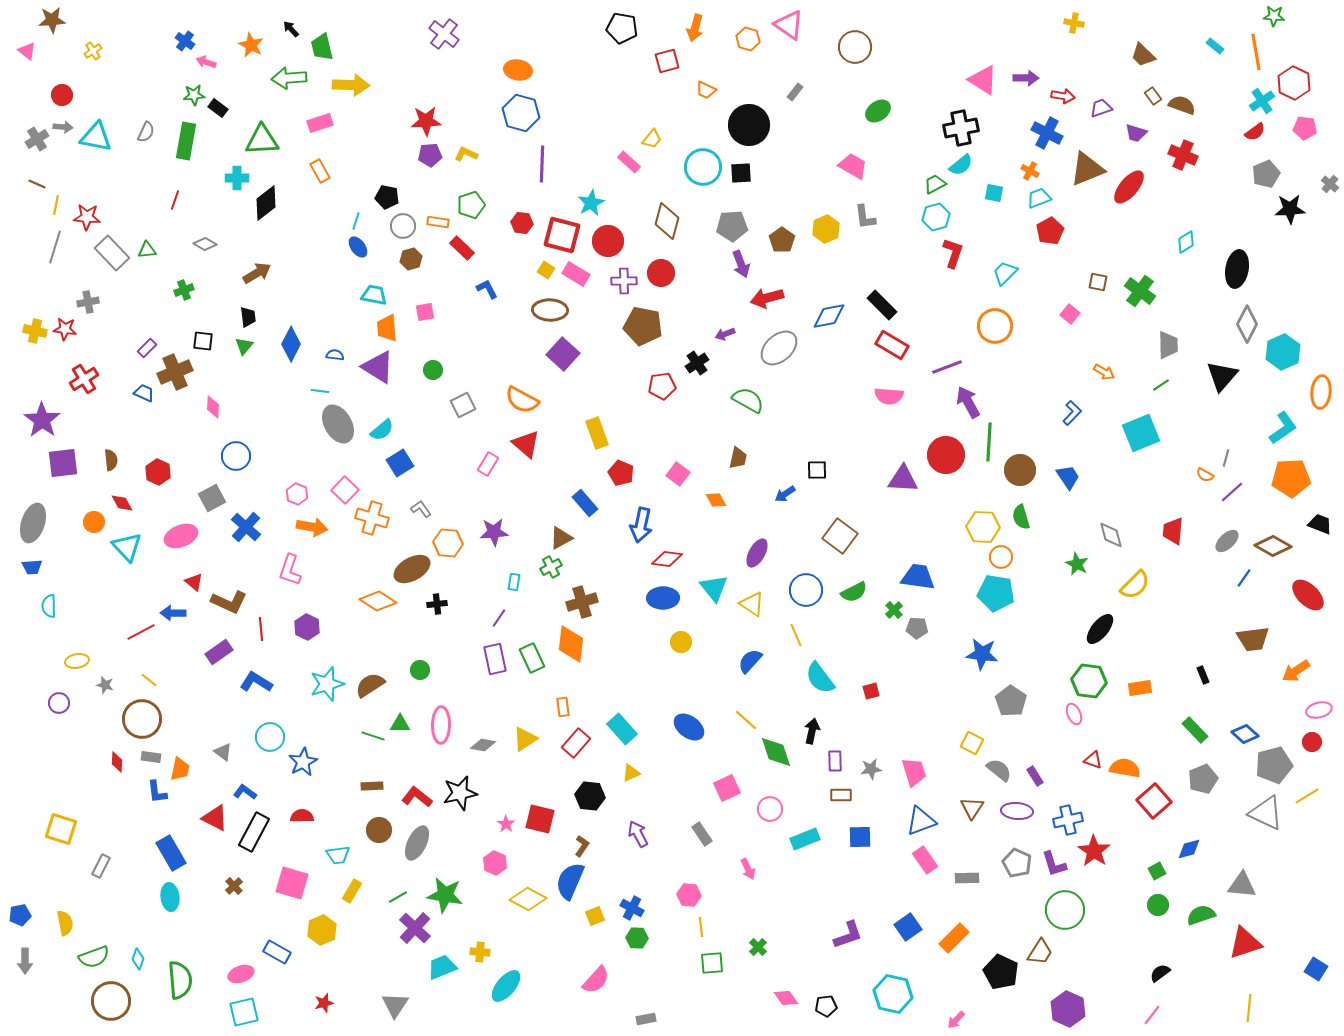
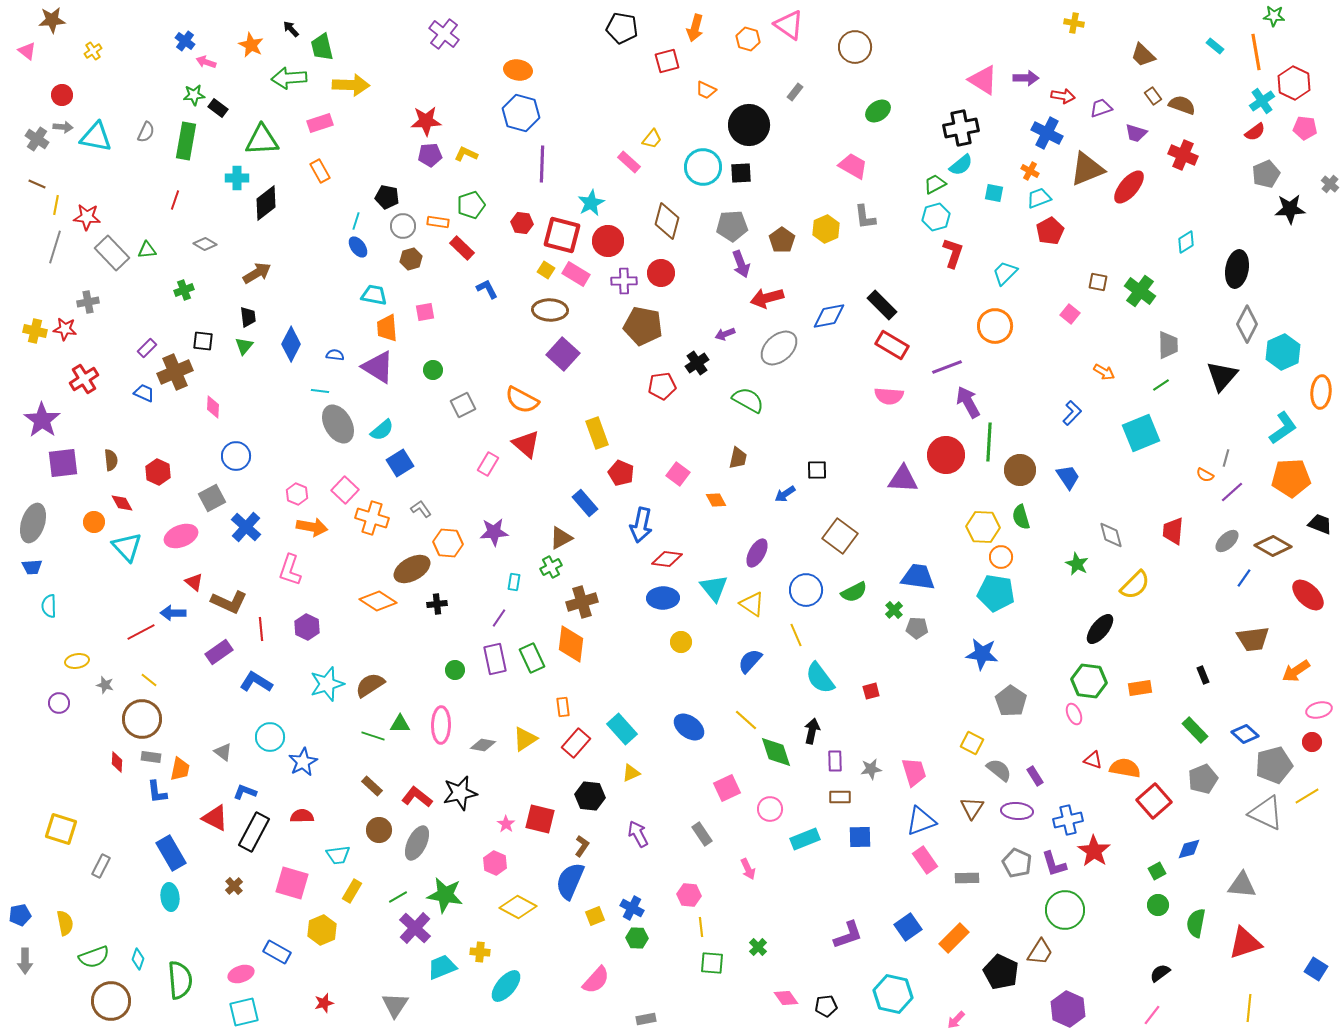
gray cross at (37, 139): rotated 25 degrees counterclockwise
green circle at (420, 670): moved 35 px right
brown rectangle at (372, 786): rotated 45 degrees clockwise
blue L-shape at (245, 792): rotated 15 degrees counterclockwise
brown rectangle at (841, 795): moved 1 px left, 2 px down
yellow diamond at (528, 899): moved 10 px left, 8 px down
green semicircle at (1201, 915): moved 5 px left, 8 px down; rotated 60 degrees counterclockwise
green square at (712, 963): rotated 10 degrees clockwise
